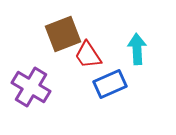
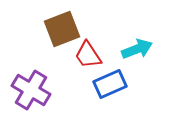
brown square: moved 1 px left, 5 px up
cyan arrow: rotated 72 degrees clockwise
purple cross: moved 3 px down
